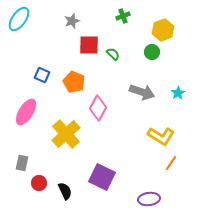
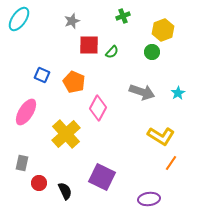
green semicircle: moved 1 px left, 2 px up; rotated 88 degrees clockwise
